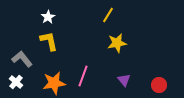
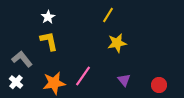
pink line: rotated 15 degrees clockwise
